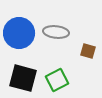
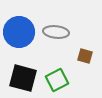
blue circle: moved 1 px up
brown square: moved 3 px left, 5 px down
